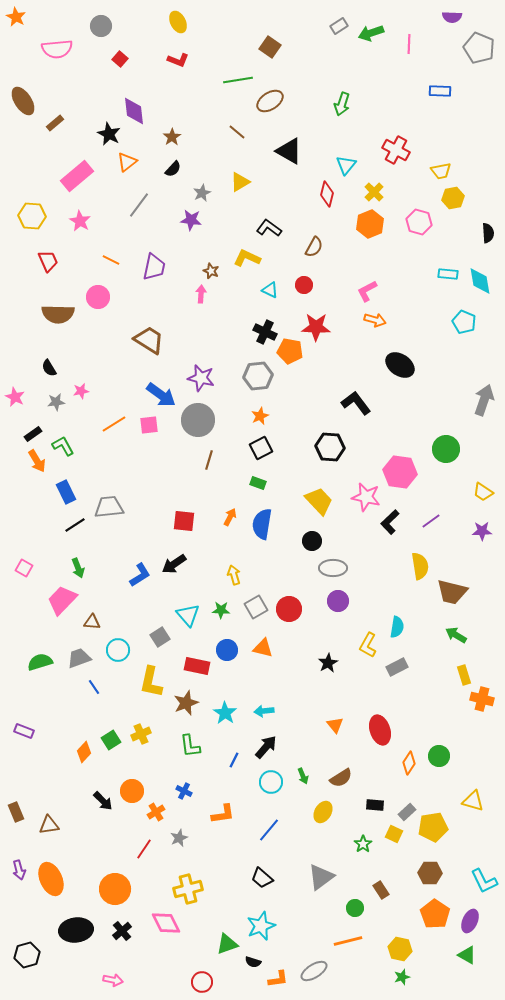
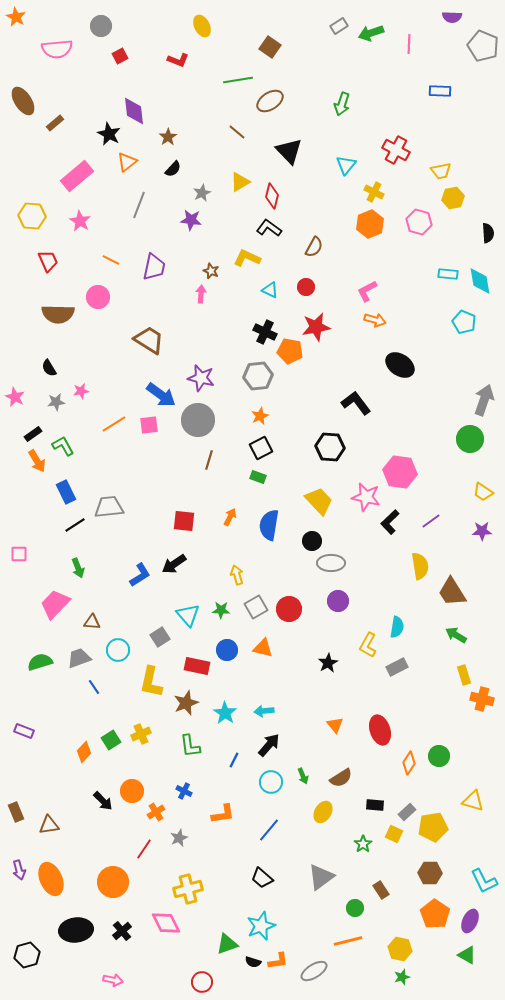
yellow ellipse at (178, 22): moved 24 px right, 4 px down
gray pentagon at (479, 48): moved 4 px right, 2 px up
red square at (120, 59): moved 3 px up; rotated 21 degrees clockwise
brown star at (172, 137): moved 4 px left
black triangle at (289, 151): rotated 16 degrees clockwise
yellow cross at (374, 192): rotated 18 degrees counterclockwise
red diamond at (327, 194): moved 55 px left, 2 px down
gray line at (139, 205): rotated 16 degrees counterclockwise
red circle at (304, 285): moved 2 px right, 2 px down
red star at (316, 327): rotated 12 degrees counterclockwise
green circle at (446, 449): moved 24 px right, 10 px up
green rectangle at (258, 483): moved 6 px up
blue semicircle at (262, 524): moved 7 px right, 1 px down
pink square at (24, 568): moved 5 px left, 14 px up; rotated 30 degrees counterclockwise
gray ellipse at (333, 568): moved 2 px left, 5 px up
yellow arrow at (234, 575): moved 3 px right
brown trapezoid at (452, 592): rotated 44 degrees clockwise
pink trapezoid at (62, 600): moved 7 px left, 4 px down
black arrow at (266, 747): moved 3 px right, 2 px up
orange circle at (115, 889): moved 2 px left, 7 px up
orange L-shape at (278, 979): moved 18 px up
